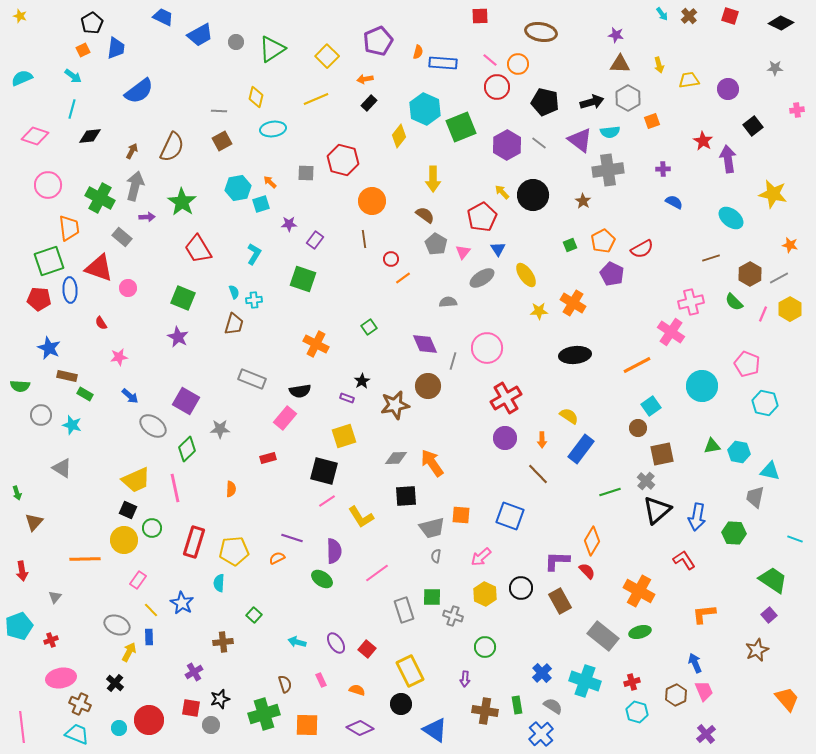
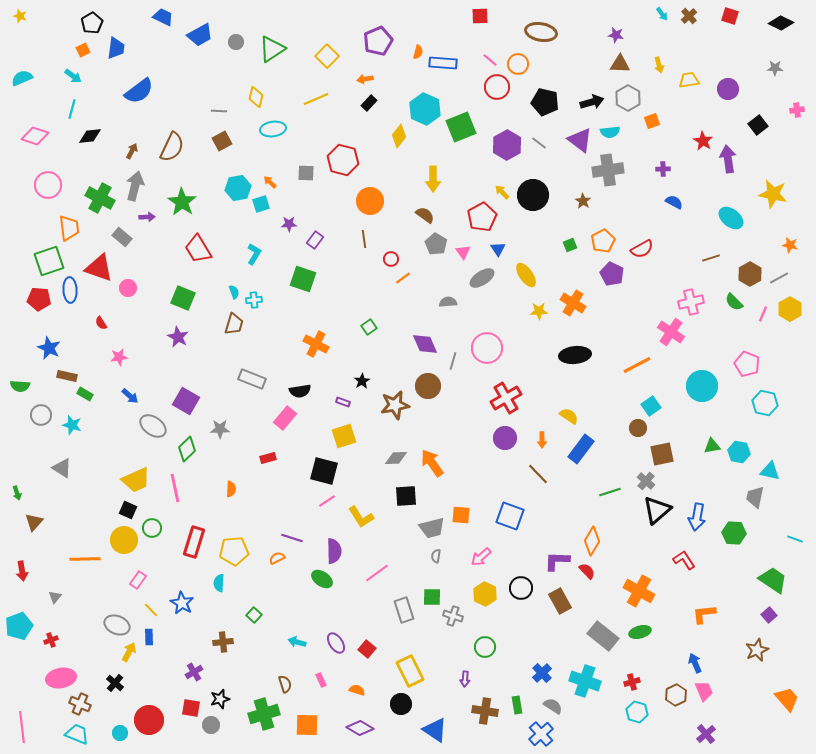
black square at (753, 126): moved 5 px right, 1 px up
orange circle at (372, 201): moved 2 px left
pink triangle at (463, 252): rotated 14 degrees counterclockwise
purple rectangle at (347, 398): moved 4 px left, 4 px down
cyan circle at (119, 728): moved 1 px right, 5 px down
